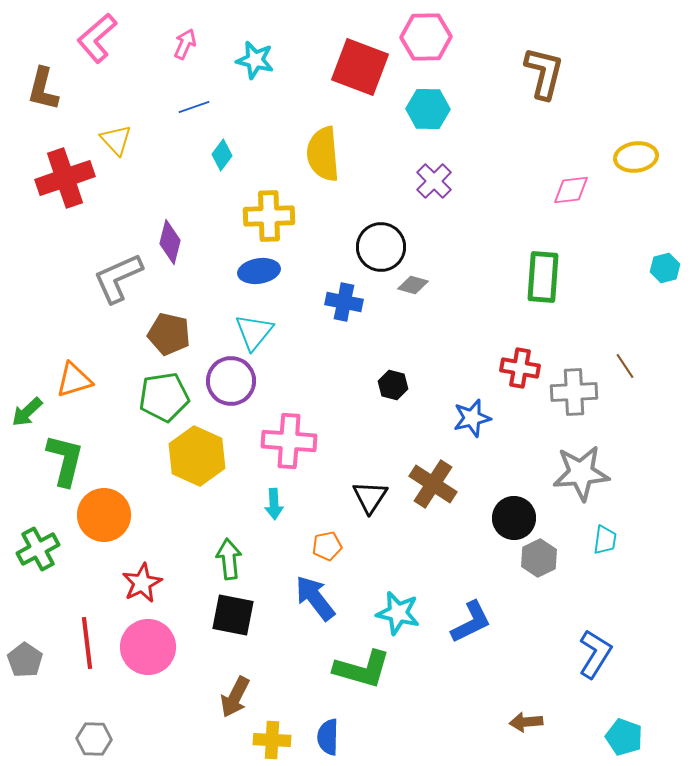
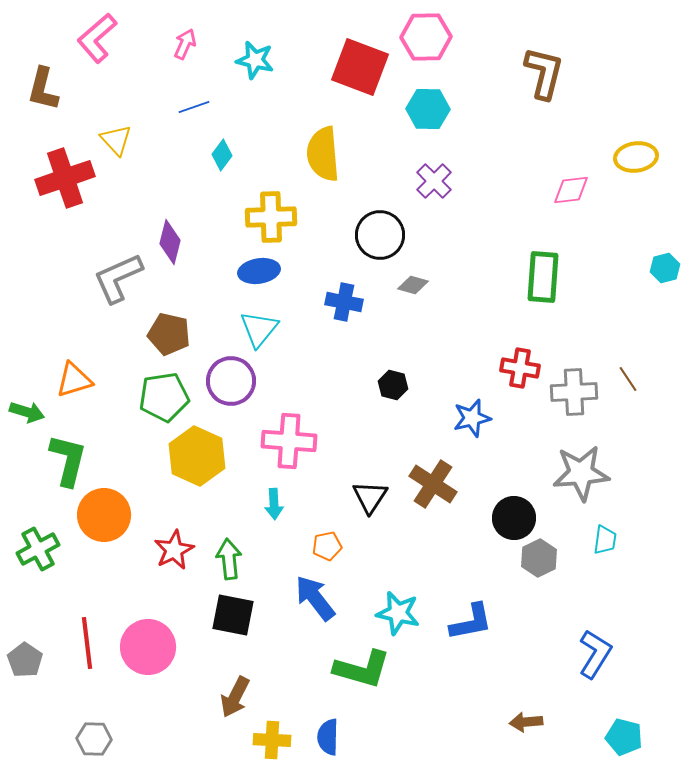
yellow cross at (269, 216): moved 2 px right, 1 px down
black circle at (381, 247): moved 1 px left, 12 px up
cyan triangle at (254, 332): moved 5 px right, 3 px up
brown line at (625, 366): moved 3 px right, 13 px down
green arrow at (27, 412): rotated 120 degrees counterclockwise
green L-shape at (65, 460): moved 3 px right
red star at (142, 583): moved 32 px right, 33 px up
blue L-shape at (471, 622): rotated 15 degrees clockwise
cyan pentagon at (624, 737): rotated 6 degrees counterclockwise
